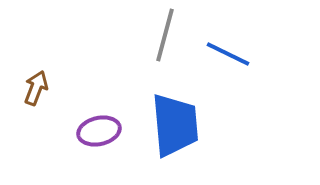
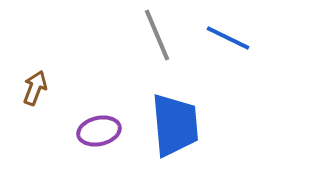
gray line: moved 8 px left; rotated 38 degrees counterclockwise
blue line: moved 16 px up
brown arrow: moved 1 px left
